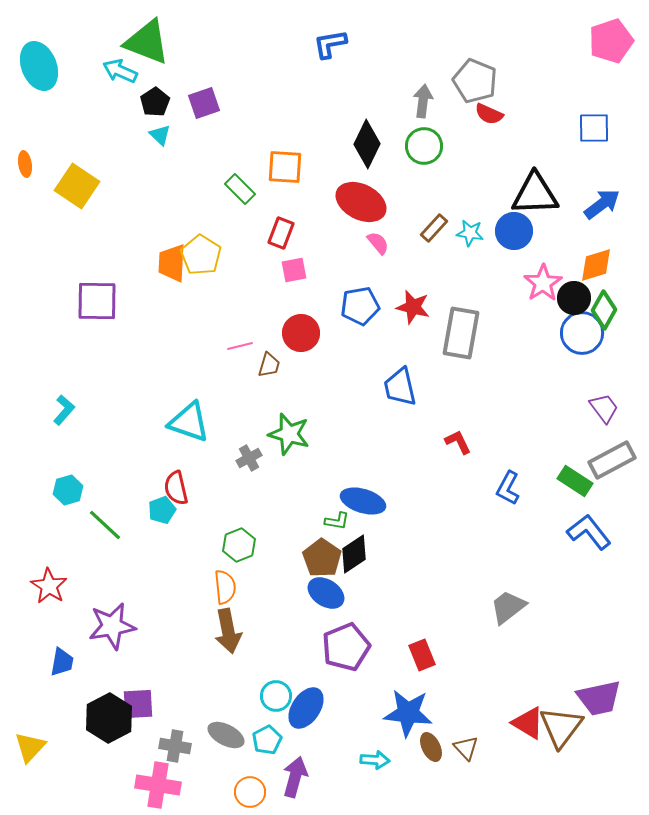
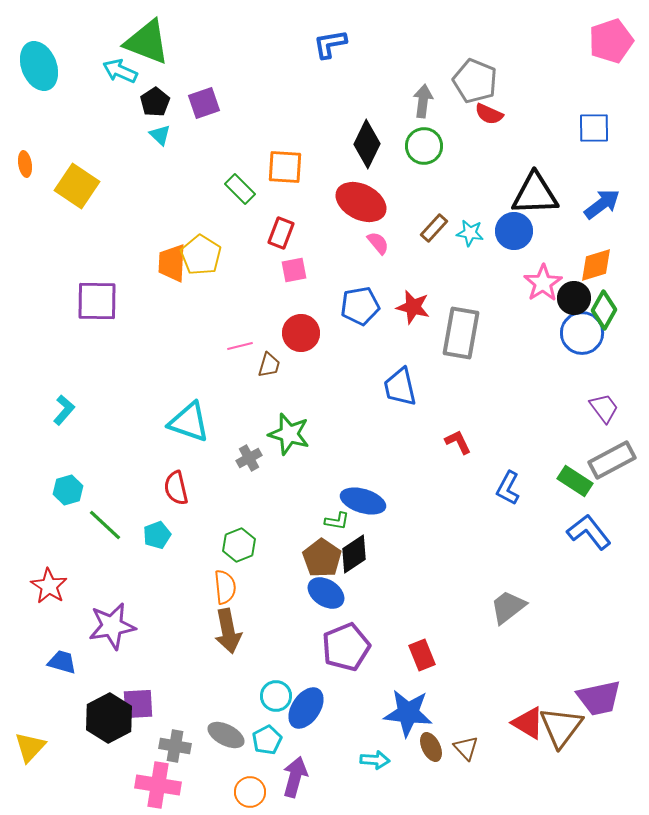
cyan pentagon at (162, 510): moved 5 px left, 25 px down
blue trapezoid at (62, 662): rotated 84 degrees counterclockwise
